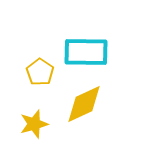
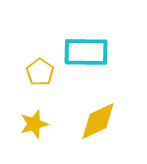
yellow diamond: moved 14 px right, 17 px down
